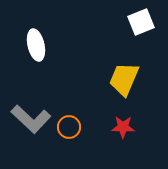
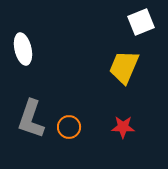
white ellipse: moved 13 px left, 4 px down
yellow trapezoid: moved 12 px up
gray L-shape: rotated 66 degrees clockwise
